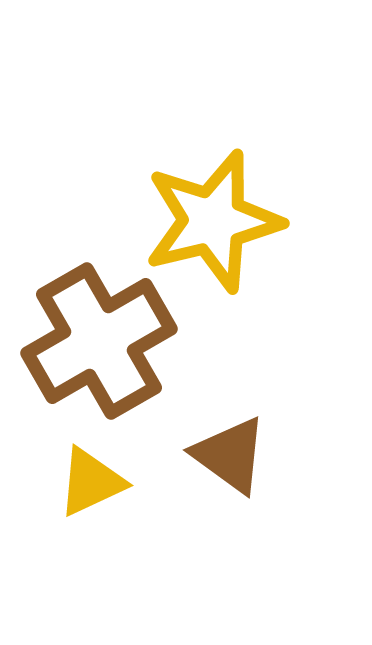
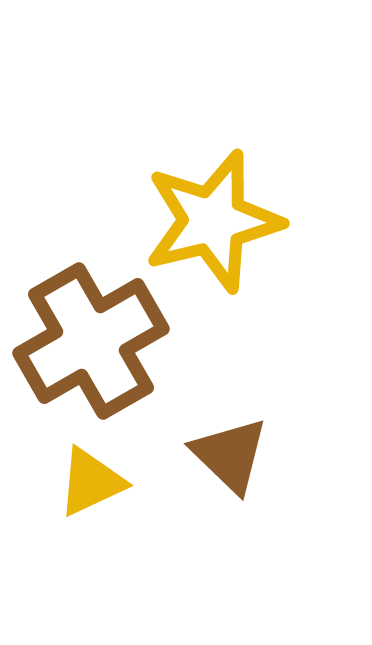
brown cross: moved 8 px left
brown triangle: rotated 8 degrees clockwise
